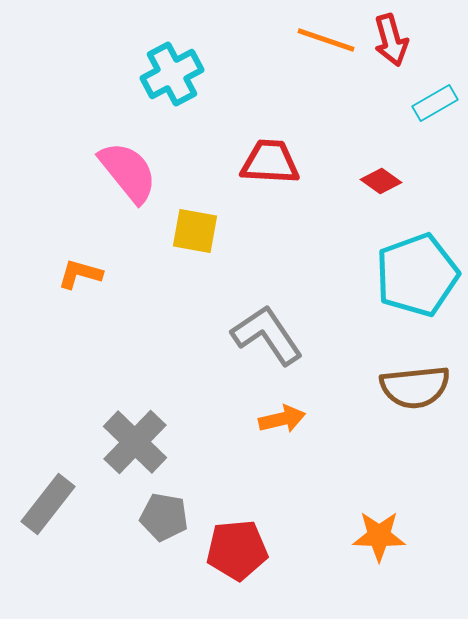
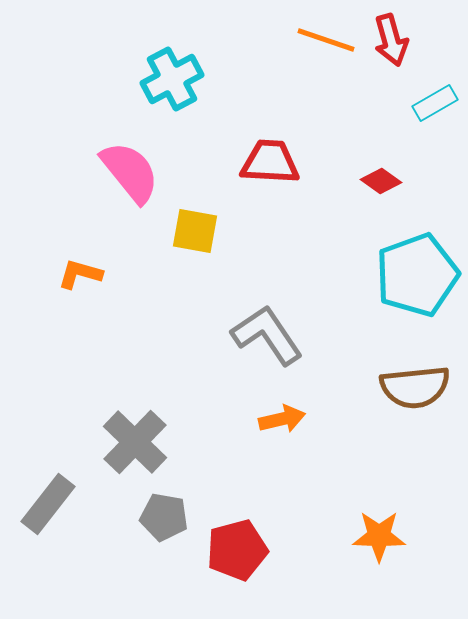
cyan cross: moved 5 px down
pink semicircle: moved 2 px right
red pentagon: rotated 10 degrees counterclockwise
